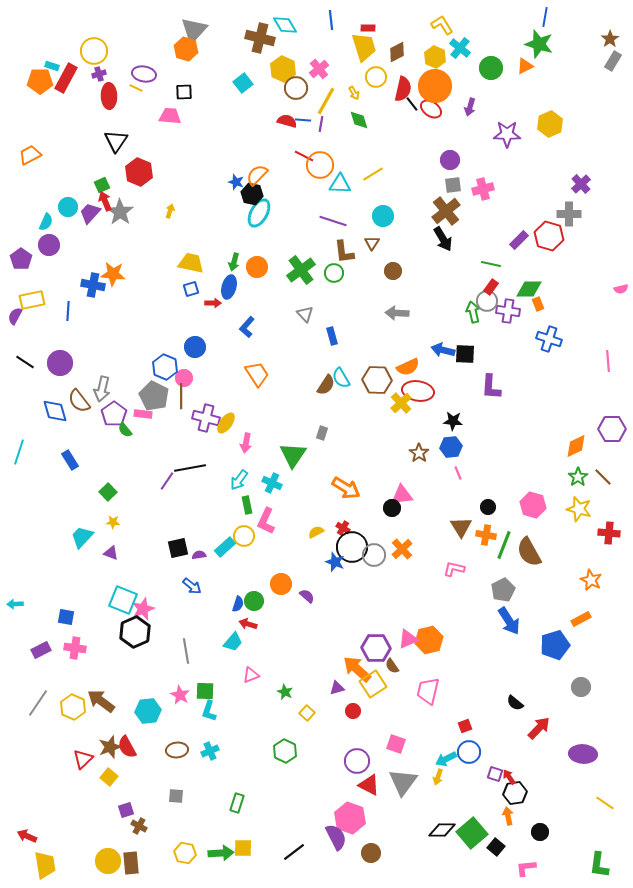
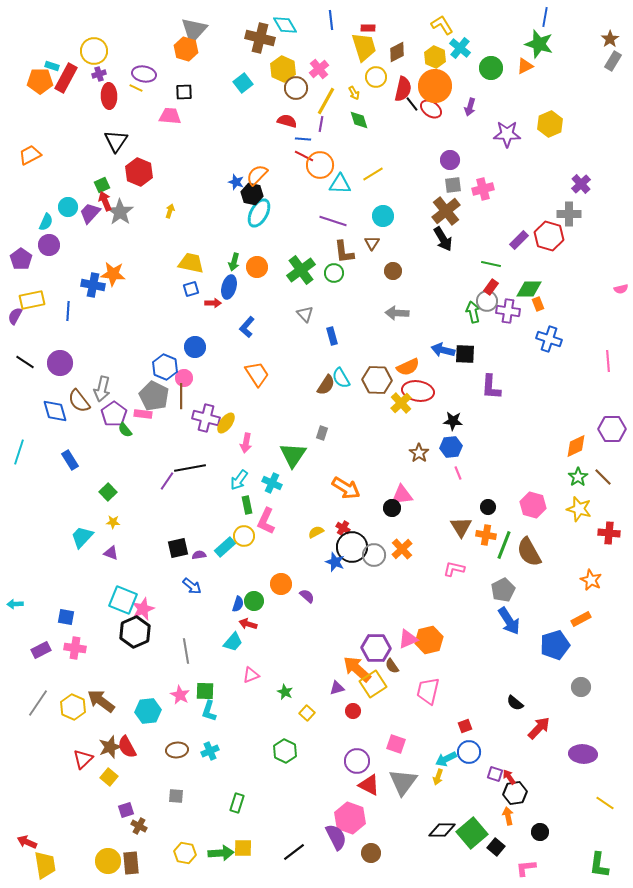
blue line at (303, 120): moved 19 px down
red arrow at (27, 836): moved 6 px down
